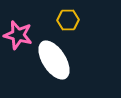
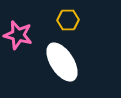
white ellipse: moved 8 px right, 2 px down
